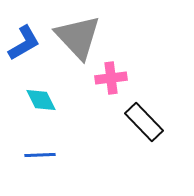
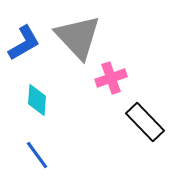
pink cross: rotated 12 degrees counterclockwise
cyan diamond: moved 4 px left; rotated 32 degrees clockwise
black rectangle: moved 1 px right
blue line: moved 3 px left; rotated 56 degrees clockwise
